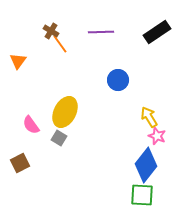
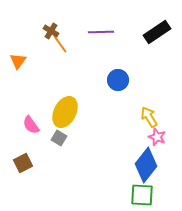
pink star: moved 1 px down
brown square: moved 3 px right
